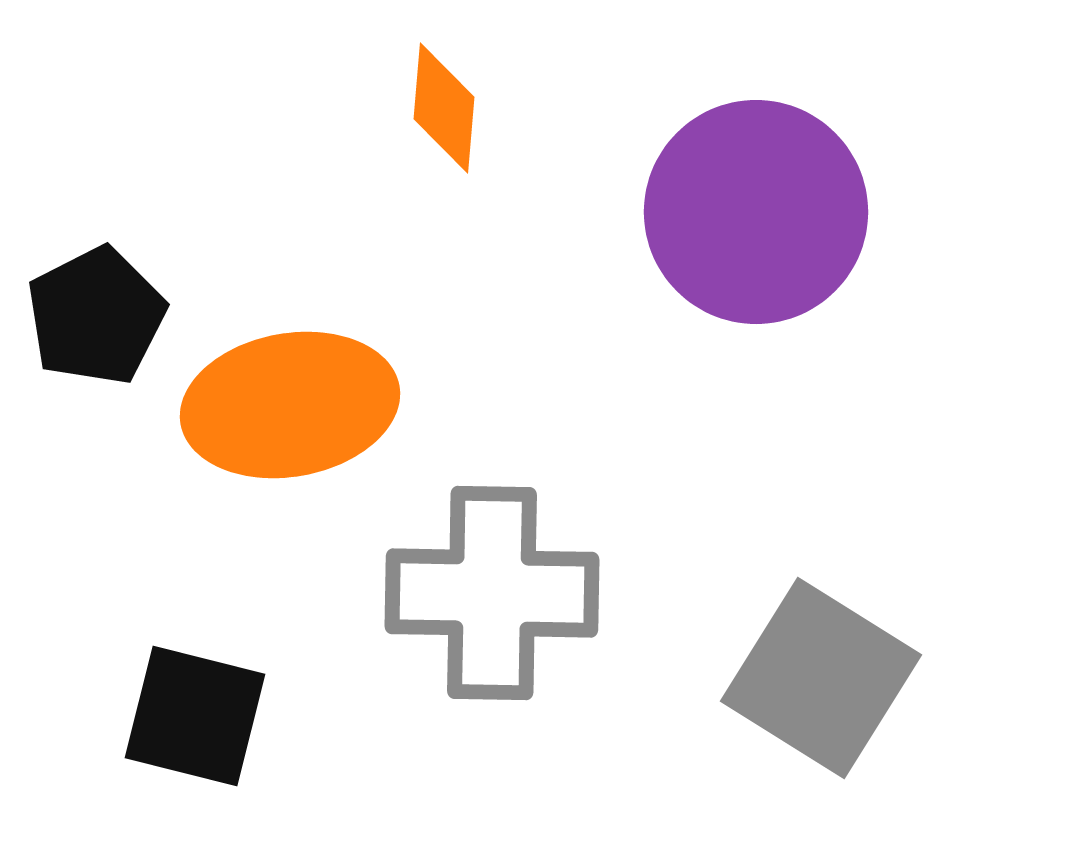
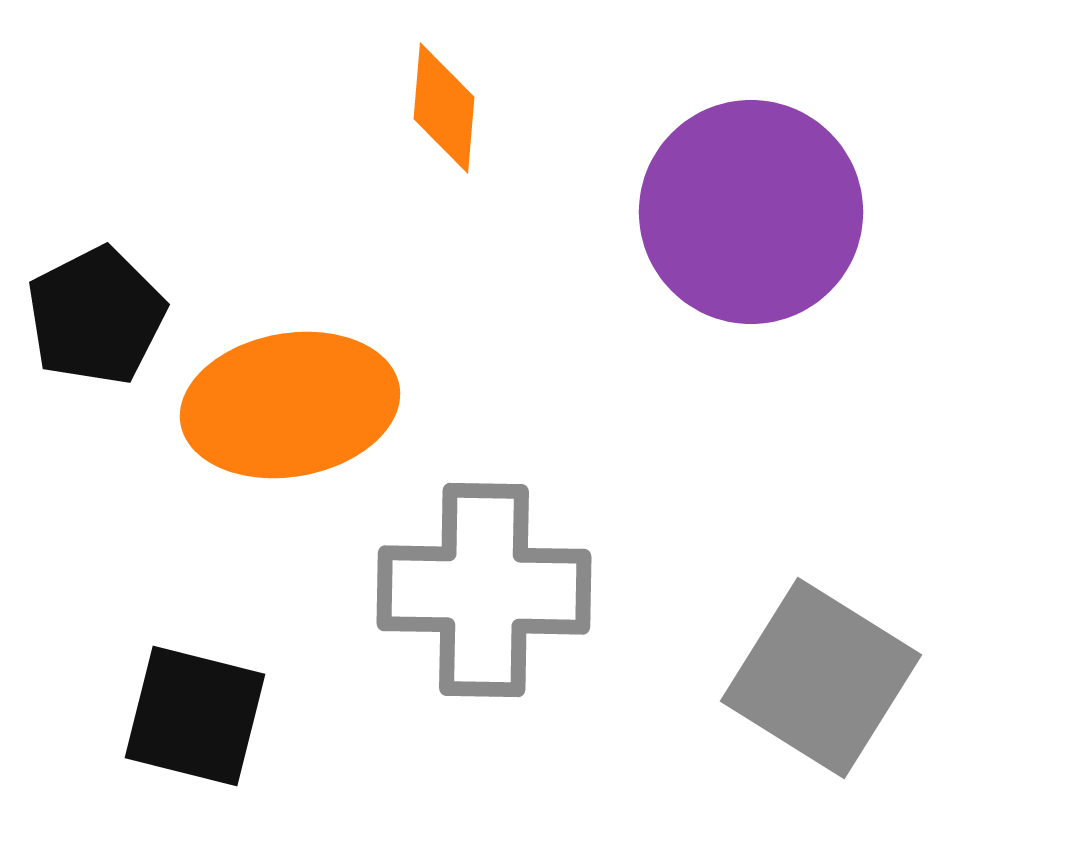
purple circle: moved 5 px left
gray cross: moved 8 px left, 3 px up
